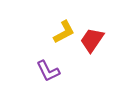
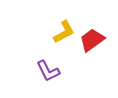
red trapezoid: rotated 20 degrees clockwise
